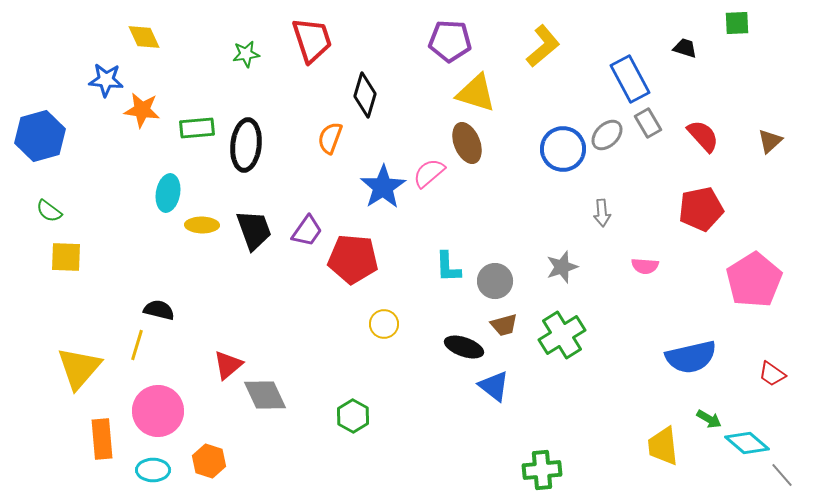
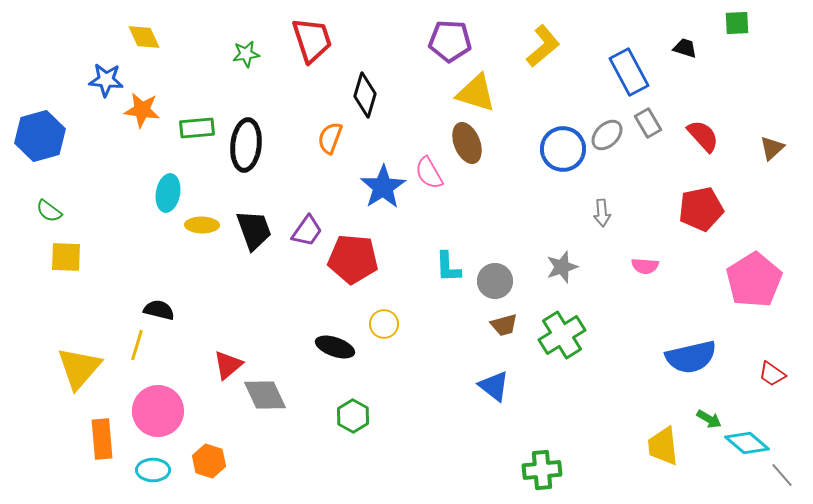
blue rectangle at (630, 79): moved 1 px left, 7 px up
brown triangle at (770, 141): moved 2 px right, 7 px down
pink semicircle at (429, 173): rotated 80 degrees counterclockwise
black ellipse at (464, 347): moved 129 px left
